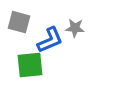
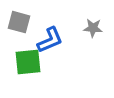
gray star: moved 18 px right
green square: moved 2 px left, 3 px up
